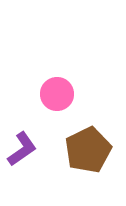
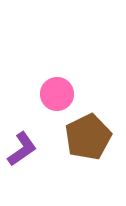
brown pentagon: moved 13 px up
